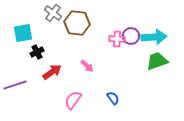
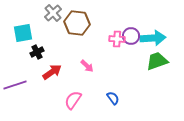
gray cross: rotated 12 degrees clockwise
cyan arrow: moved 1 px left, 1 px down
